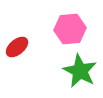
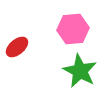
pink hexagon: moved 3 px right
